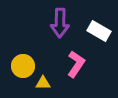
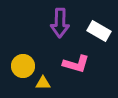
pink L-shape: rotated 72 degrees clockwise
